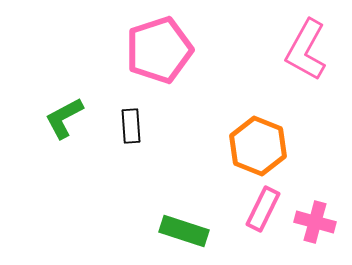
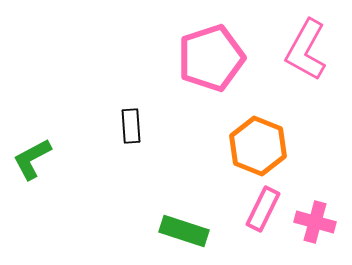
pink pentagon: moved 52 px right, 8 px down
green L-shape: moved 32 px left, 41 px down
